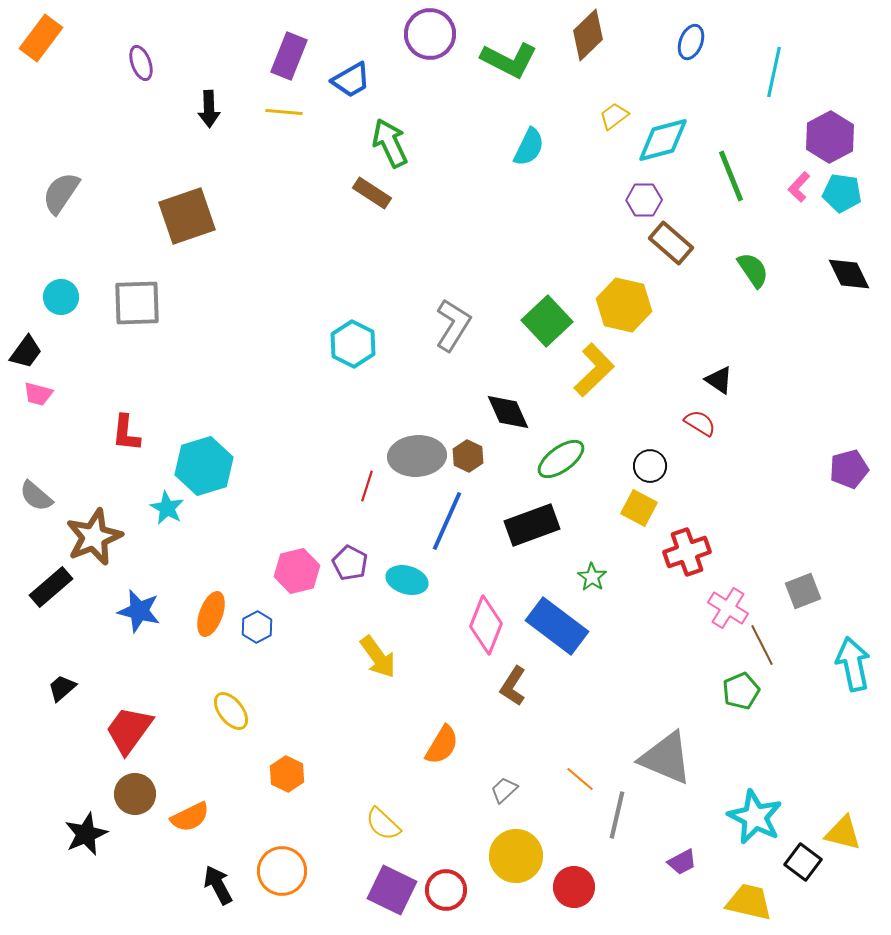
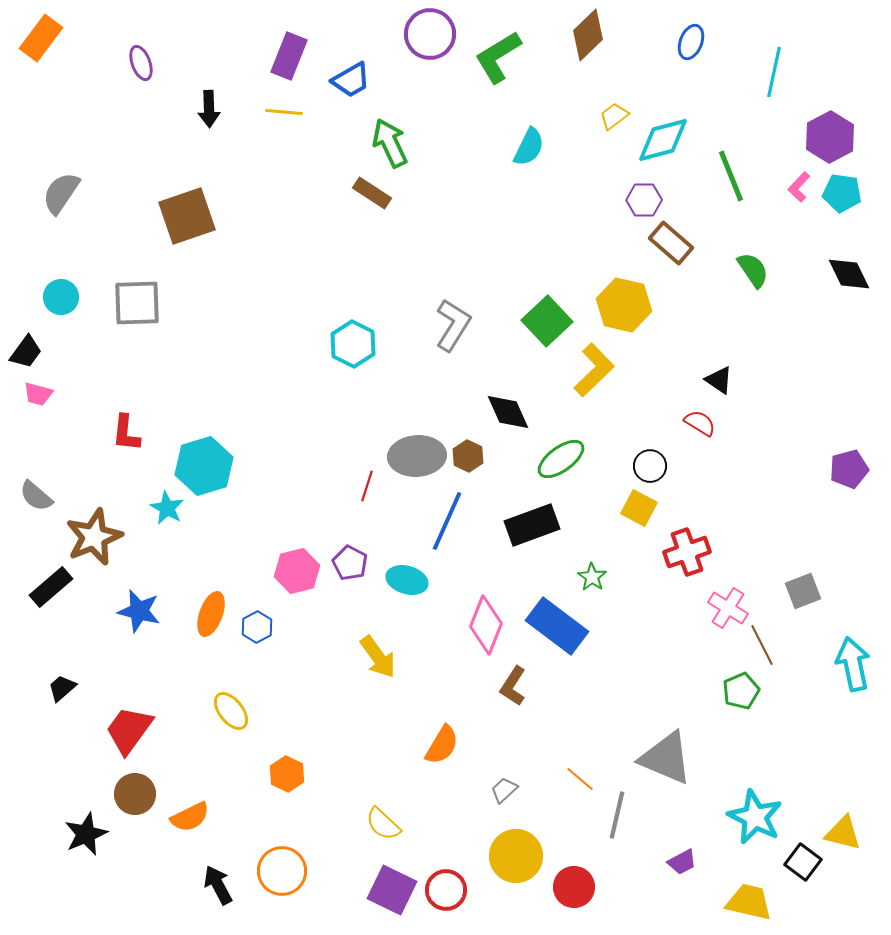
green L-shape at (509, 60): moved 11 px left, 3 px up; rotated 122 degrees clockwise
